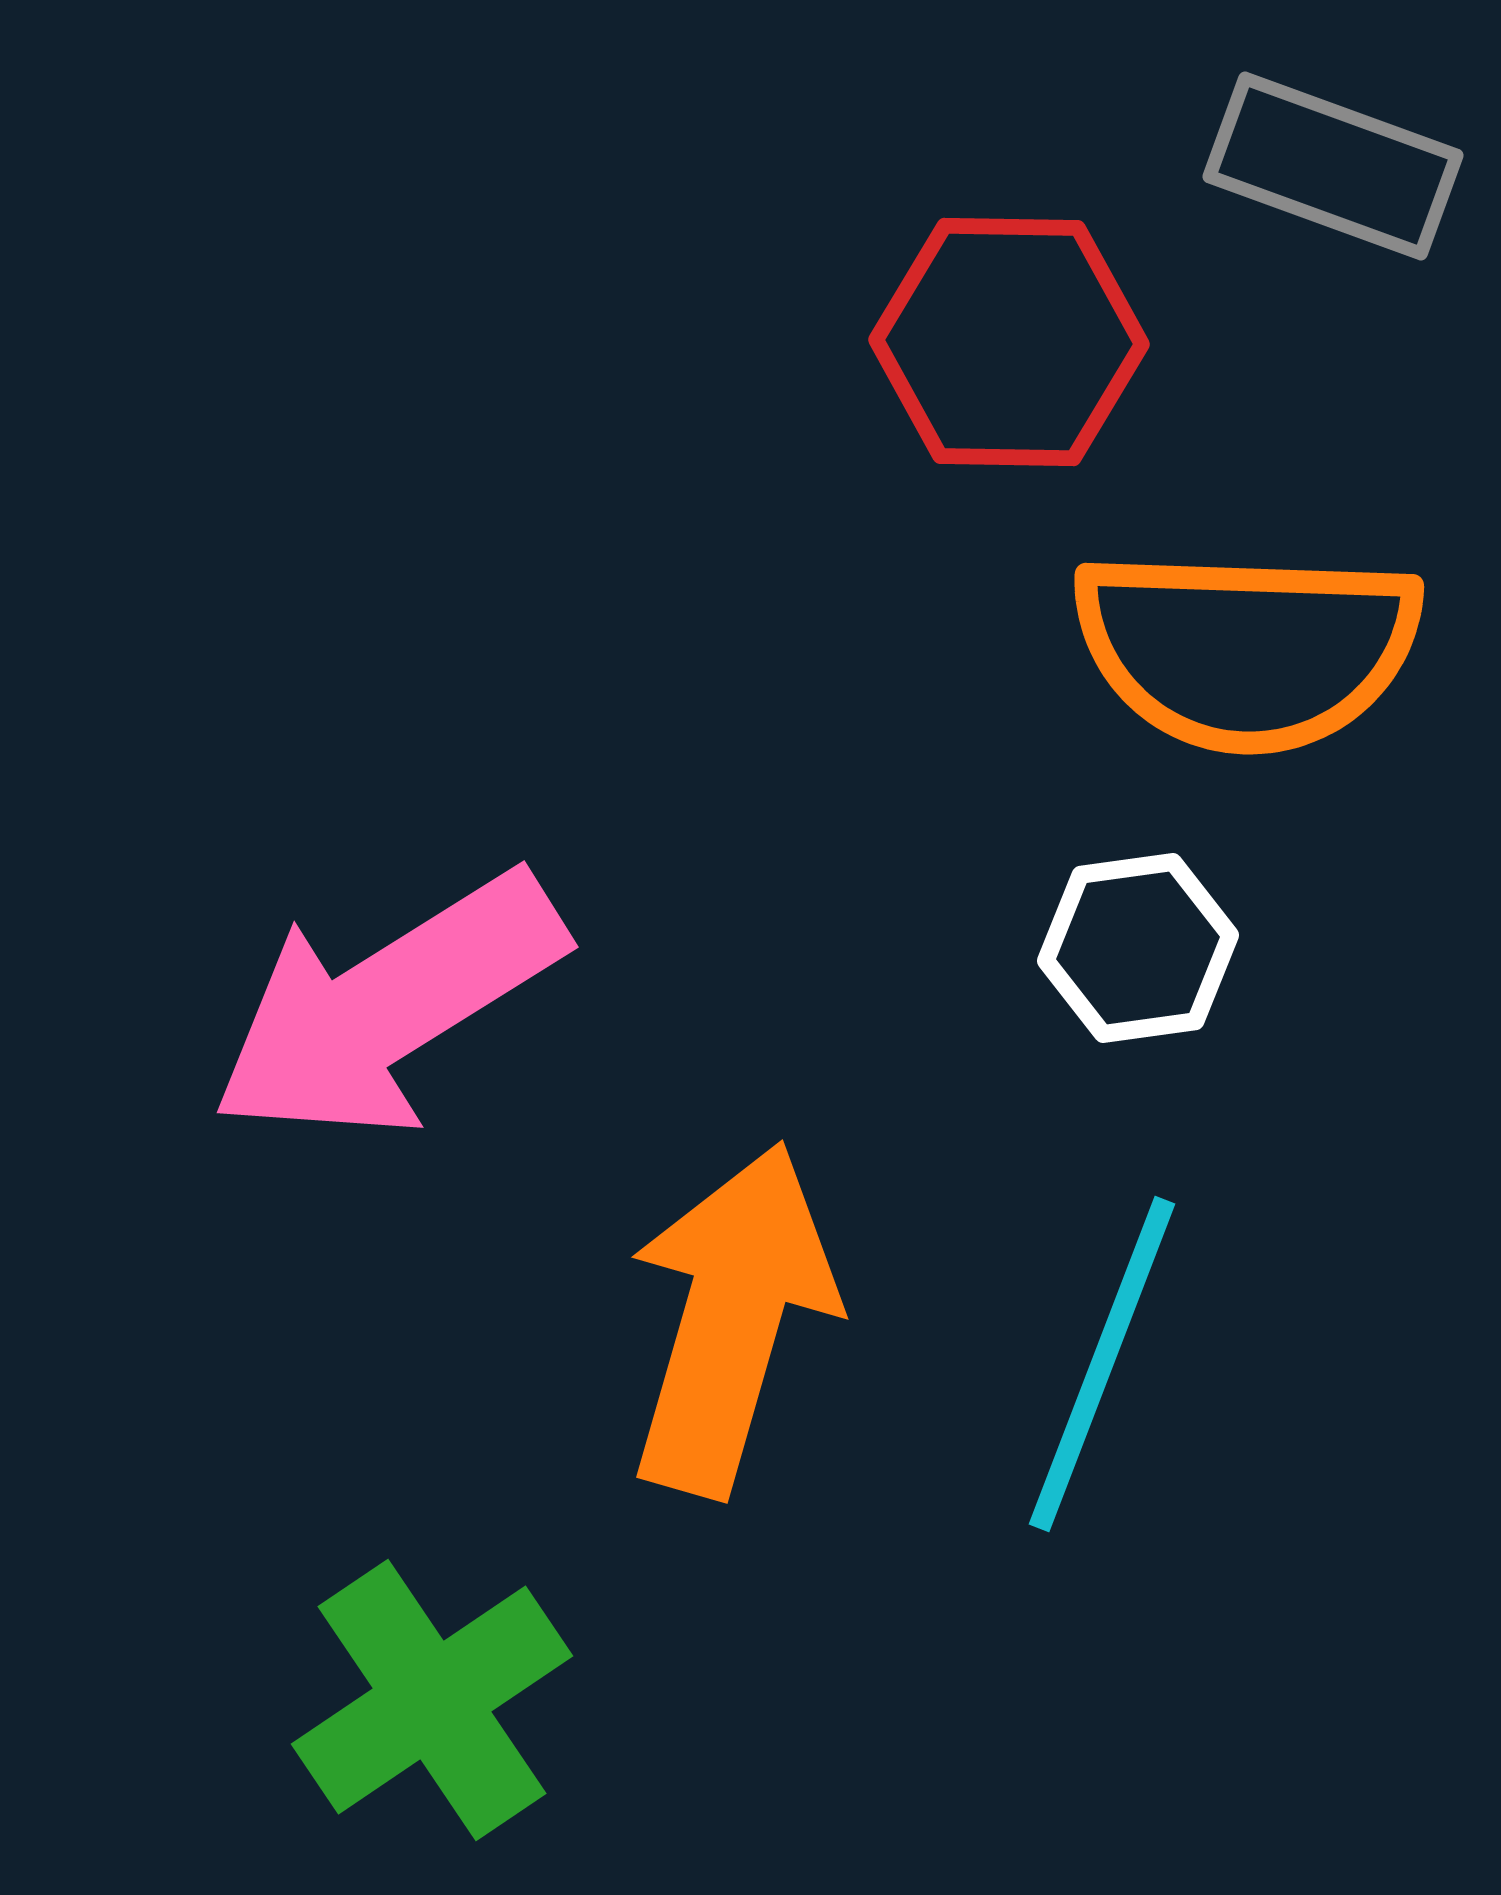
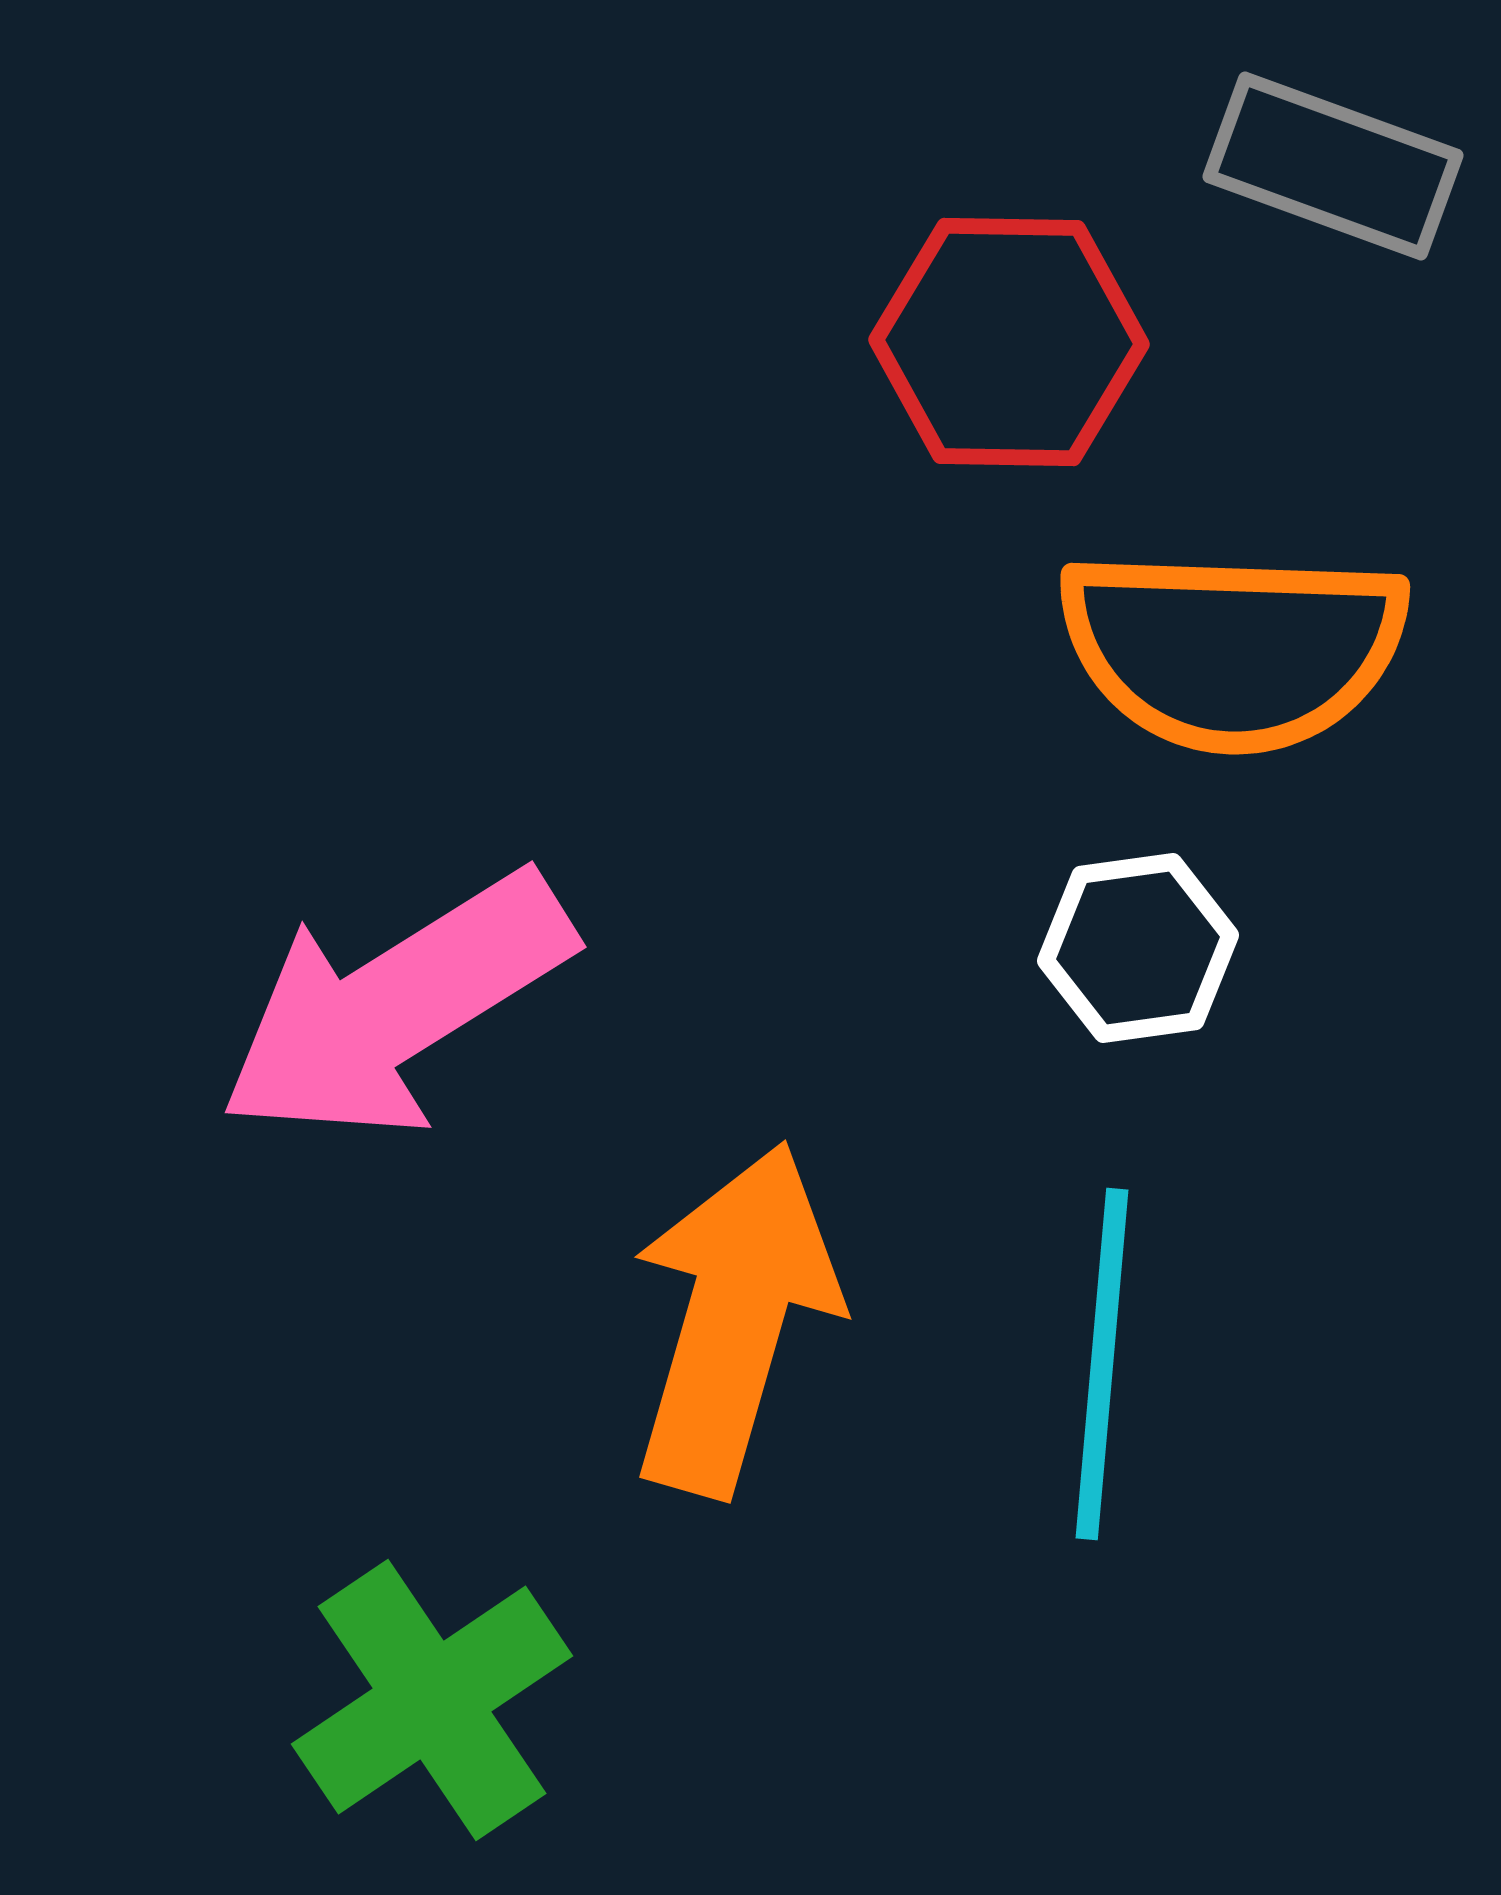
orange semicircle: moved 14 px left
pink arrow: moved 8 px right
orange arrow: moved 3 px right
cyan line: rotated 16 degrees counterclockwise
